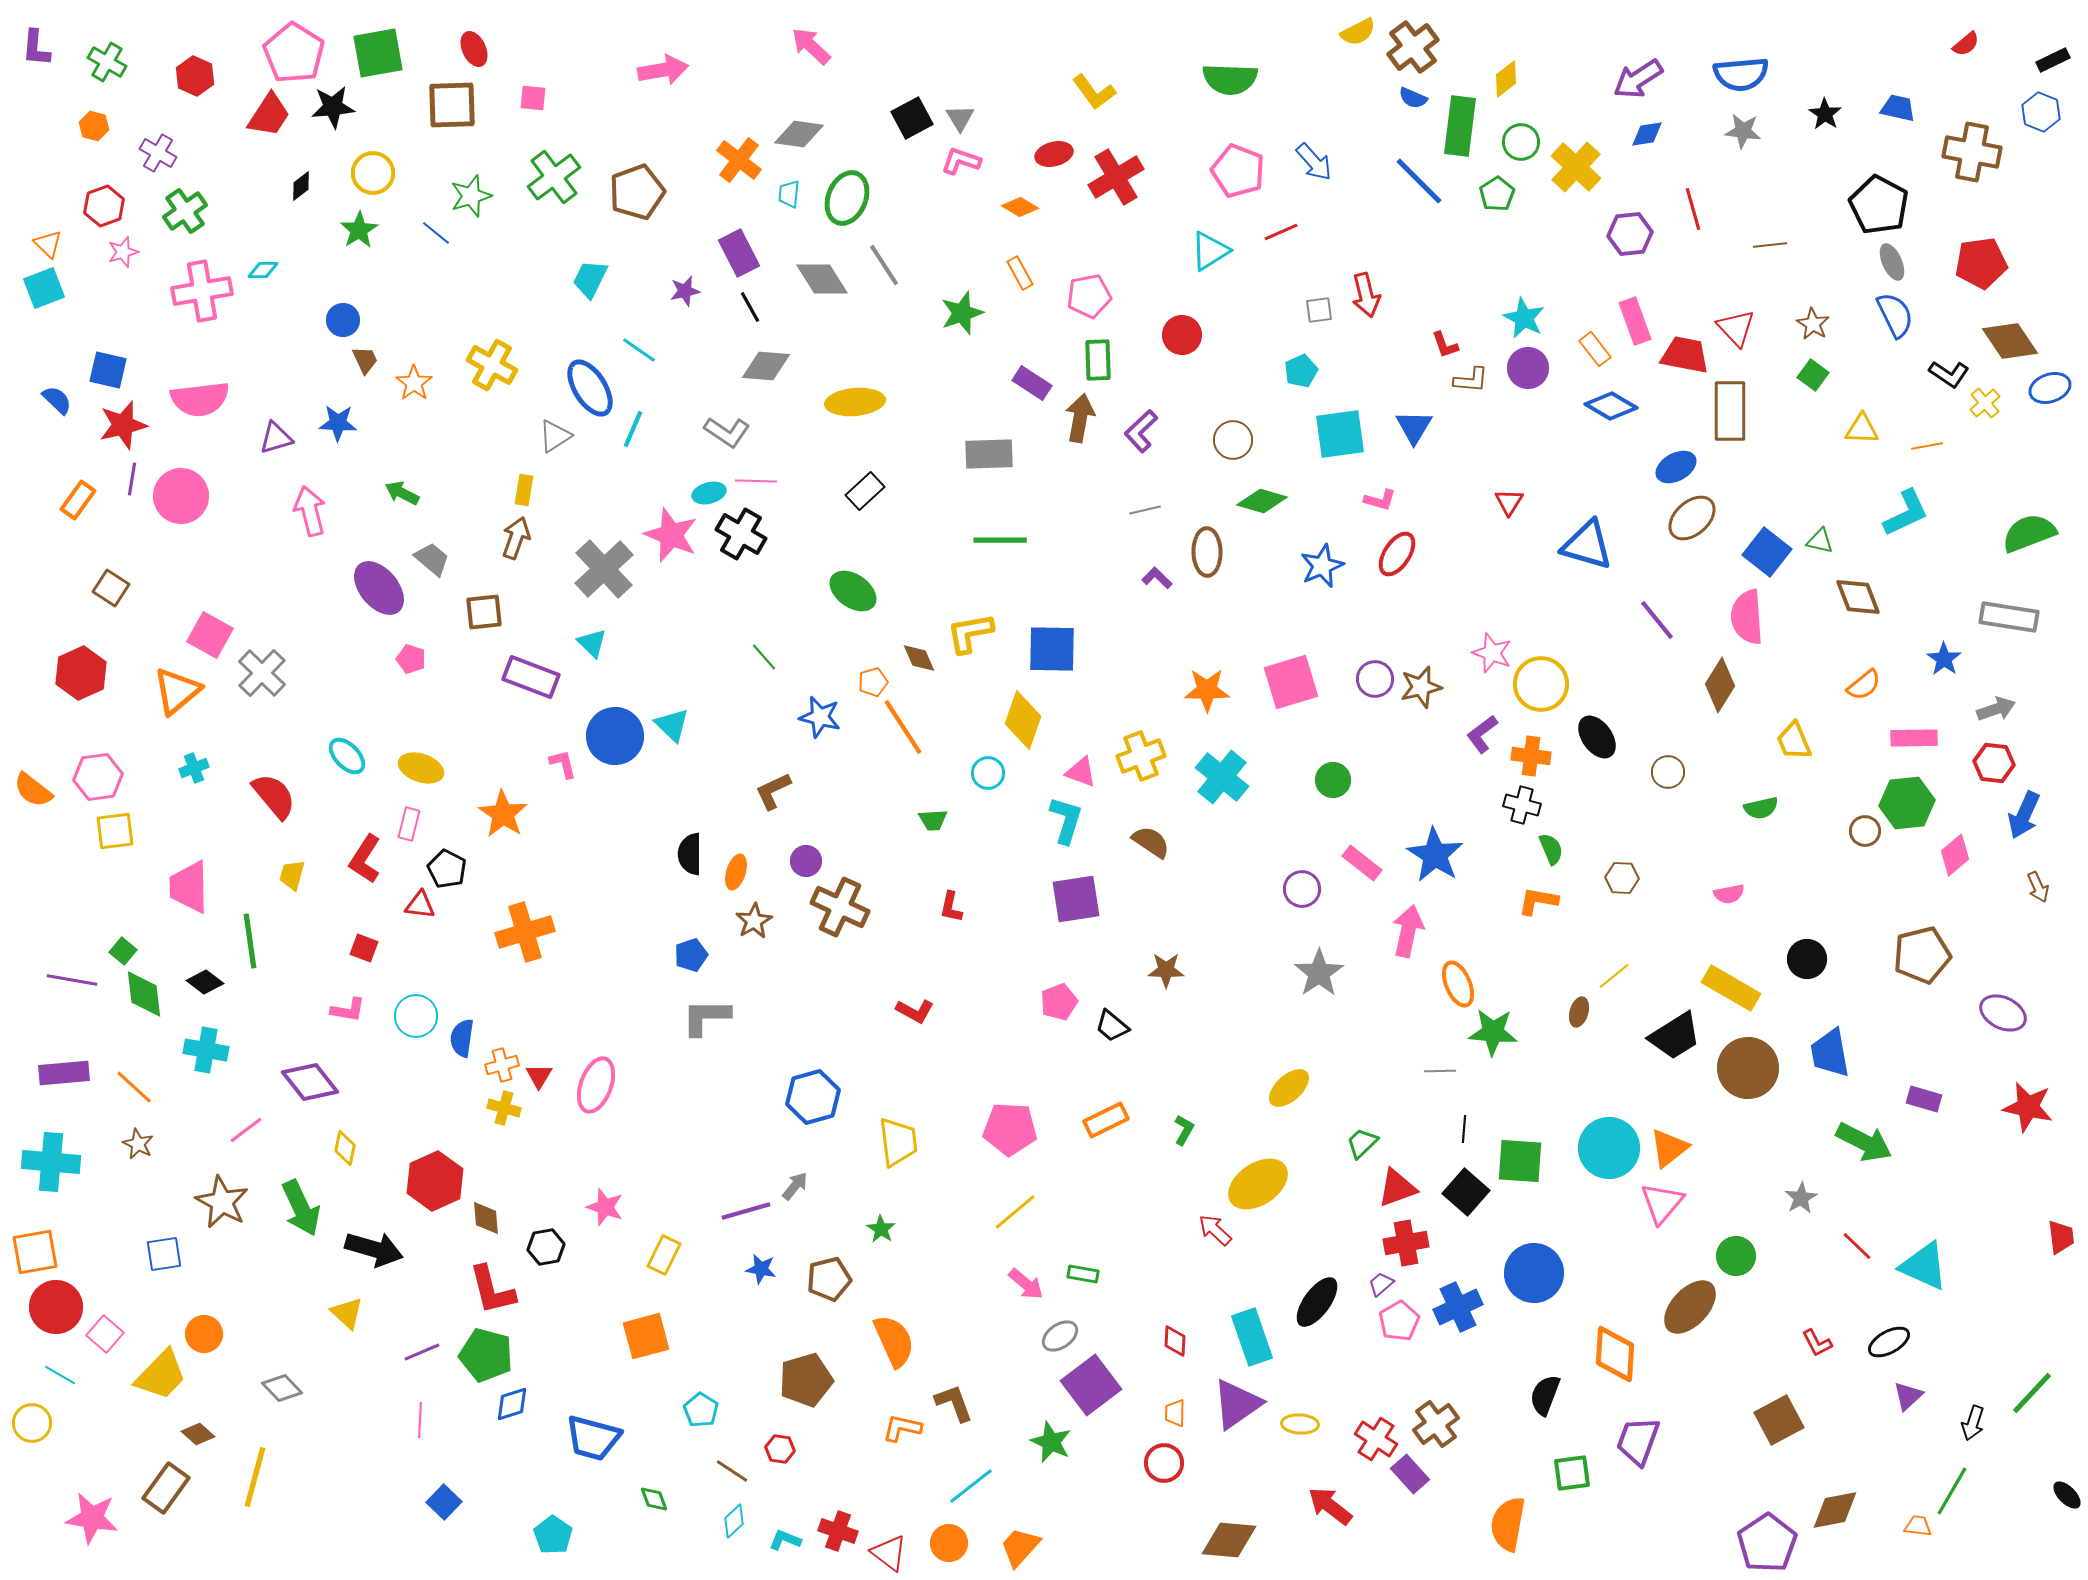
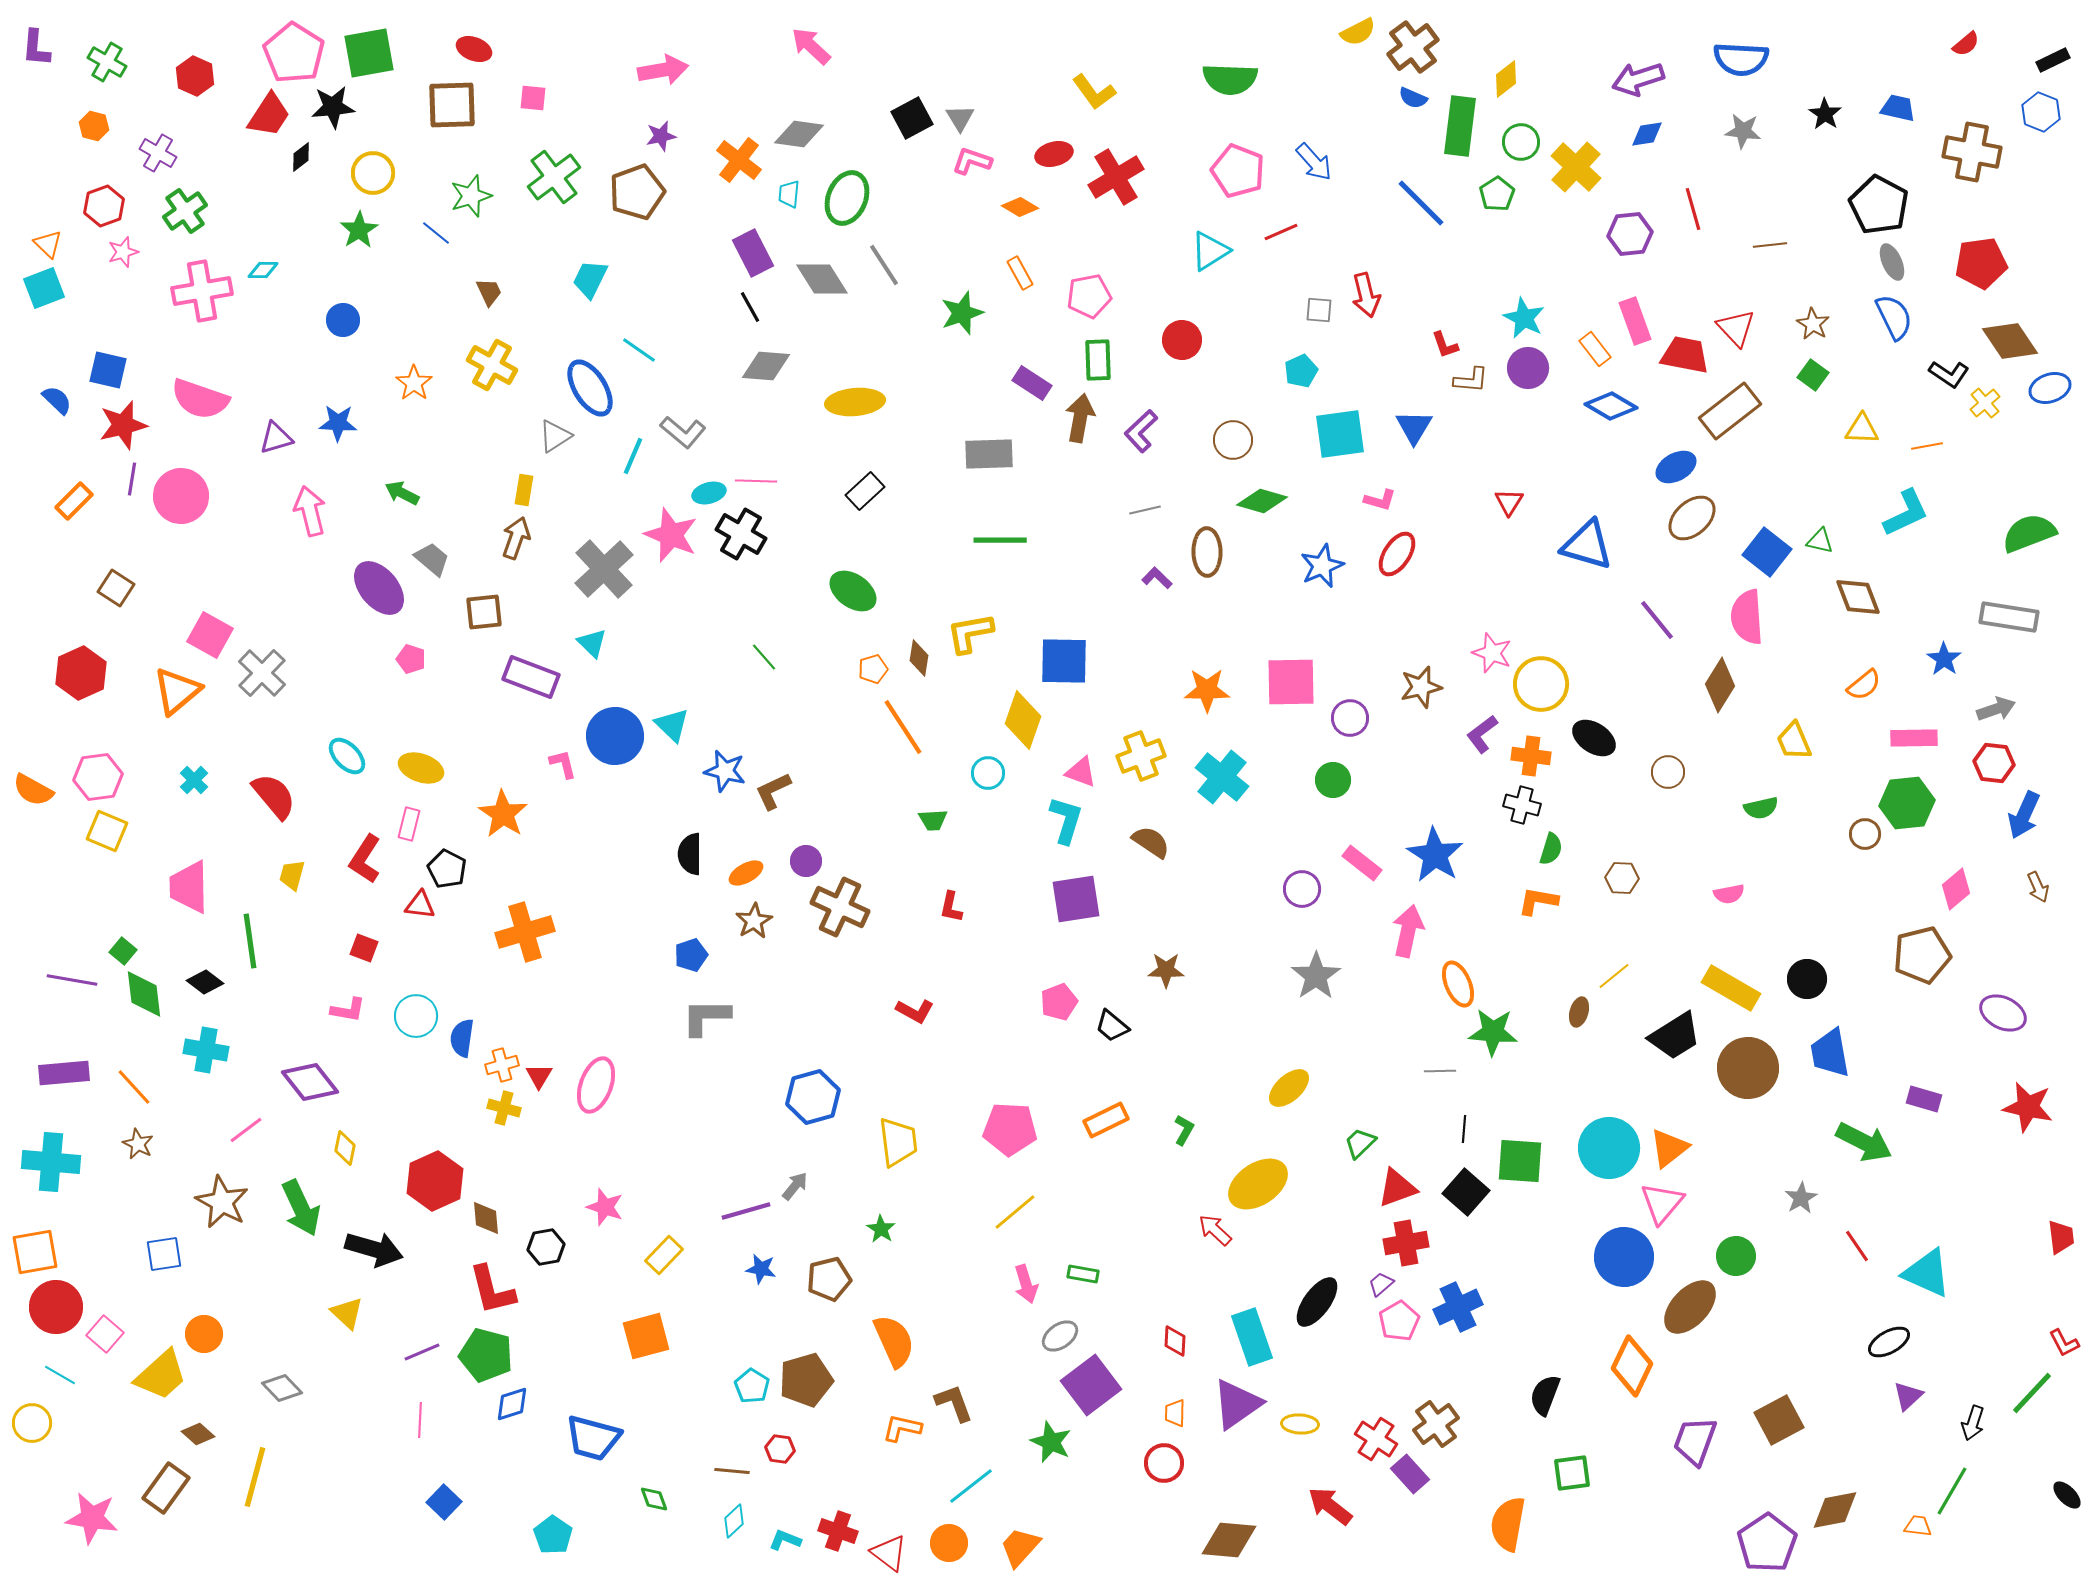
red ellipse at (474, 49): rotated 44 degrees counterclockwise
green square at (378, 53): moved 9 px left
blue semicircle at (1741, 74): moved 15 px up; rotated 8 degrees clockwise
purple arrow at (1638, 79): rotated 15 degrees clockwise
pink L-shape at (961, 161): moved 11 px right
blue line at (1419, 181): moved 2 px right, 22 px down
black diamond at (301, 186): moved 29 px up
purple rectangle at (739, 253): moved 14 px right
purple star at (685, 291): moved 24 px left, 155 px up
gray square at (1319, 310): rotated 12 degrees clockwise
blue semicircle at (1895, 315): moved 1 px left, 2 px down
red circle at (1182, 335): moved 5 px down
brown trapezoid at (365, 360): moved 124 px right, 68 px up
pink semicircle at (200, 399): rotated 26 degrees clockwise
brown rectangle at (1730, 411): rotated 52 degrees clockwise
cyan line at (633, 429): moved 27 px down
gray L-shape at (727, 432): moved 44 px left; rotated 6 degrees clockwise
orange rectangle at (78, 500): moved 4 px left, 1 px down; rotated 9 degrees clockwise
brown square at (111, 588): moved 5 px right
blue square at (1052, 649): moved 12 px right, 12 px down
brown diamond at (919, 658): rotated 33 degrees clockwise
purple circle at (1375, 679): moved 25 px left, 39 px down
orange pentagon at (873, 682): moved 13 px up
pink square at (1291, 682): rotated 16 degrees clockwise
blue star at (820, 717): moved 95 px left, 54 px down
black ellipse at (1597, 737): moved 3 px left, 1 px down; rotated 21 degrees counterclockwise
cyan cross at (194, 768): moved 12 px down; rotated 24 degrees counterclockwise
orange semicircle at (33, 790): rotated 9 degrees counterclockwise
yellow square at (115, 831): moved 8 px left; rotated 30 degrees clockwise
brown circle at (1865, 831): moved 3 px down
green semicircle at (1551, 849): rotated 40 degrees clockwise
pink diamond at (1955, 855): moved 1 px right, 34 px down
orange ellipse at (736, 872): moved 10 px right, 1 px down; rotated 44 degrees clockwise
black circle at (1807, 959): moved 20 px down
gray star at (1319, 973): moved 3 px left, 3 px down
orange line at (134, 1087): rotated 6 degrees clockwise
green trapezoid at (1362, 1143): moved 2 px left
red line at (1857, 1246): rotated 12 degrees clockwise
yellow rectangle at (664, 1255): rotated 18 degrees clockwise
cyan triangle at (1924, 1266): moved 3 px right, 7 px down
blue circle at (1534, 1273): moved 90 px right, 16 px up
pink arrow at (1026, 1284): rotated 33 degrees clockwise
red L-shape at (1817, 1343): moved 247 px right
orange diamond at (1615, 1354): moved 17 px right, 12 px down; rotated 22 degrees clockwise
yellow trapezoid at (161, 1375): rotated 4 degrees clockwise
cyan pentagon at (701, 1410): moved 51 px right, 24 px up
purple trapezoid at (1638, 1441): moved 57 px right
brown line at (732, 1471): rotated 28 degrees counterclockwise
